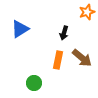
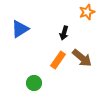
orange rectangle: rotated 24 degrees clockwise
